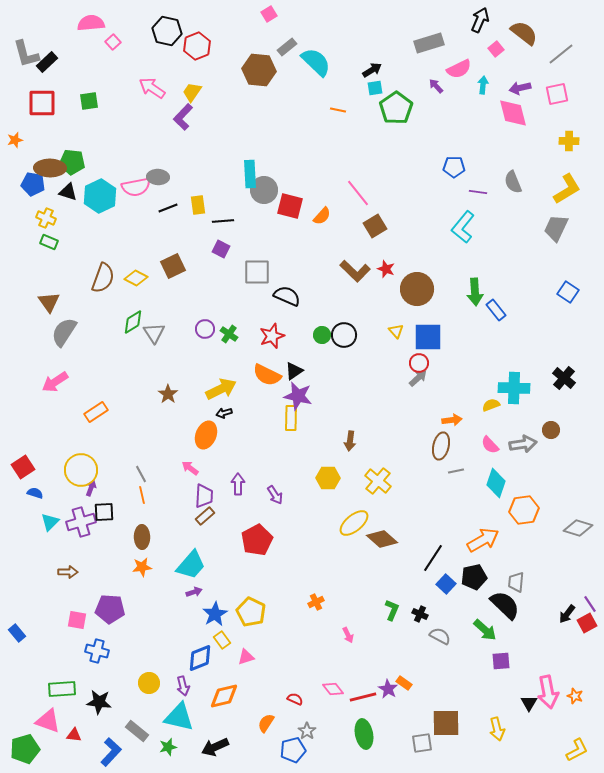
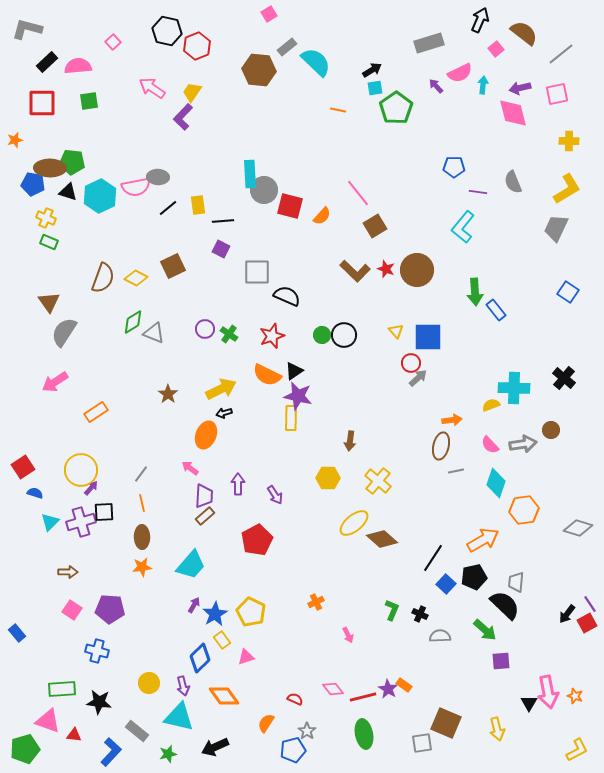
pink semicircle at (91, 23): moved 13 px left, 43 px down
gray L-shape at (26, 54): moved 1 px right, 25 px up; rotated 120 degrees clockwise
pink semicircle at (459, 69): moved 1 px right, 4 px down
black line at (168, 208): rotated 18 degrees counterclockwise
brown circle at (417, 289): moved 19 px up
gray triangle at (154, 333): rotated 35 degrees counterclockwise
red circle at (419, 363): moved 8 px left
gray line at (141, 474): rotated 66 degrees clockwise
purple arrow at (91, 488): rotated 21 degrees clockwise
orange line at (142, 495): moved 8 px down
purple arrow at (194, 592): moved 13 px down; rotated 42 degrees counterclockwise
pink square at (77, 620): moved 5 px left, 10 px up; rotated 24 degrees clockwise
gray semicircle at (440, 636): rotated 30 degrees counterclockwise
blue diamond at (200, 658): rotated 24 degrees counterclockwise
orange rectangle at (404, 683): moved 2 px down
orange diamond at (224, 696): rotated 68 degrees clockwise
brown square at (446, 723): rotated 24 degrees clockwise
green star at (168, 747): moved 7 px down
